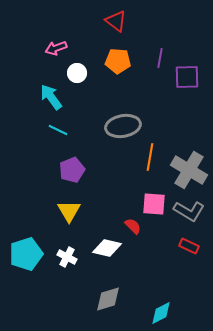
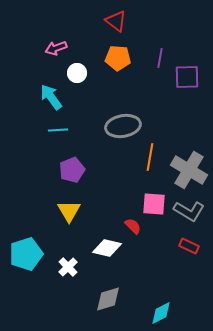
orange pentagon: moved 3 px up
cyan line: rotated 30 degrees counterclockwise
white cross: moved 1 px right, 10 px down; rotated 18 degrees clockwise
